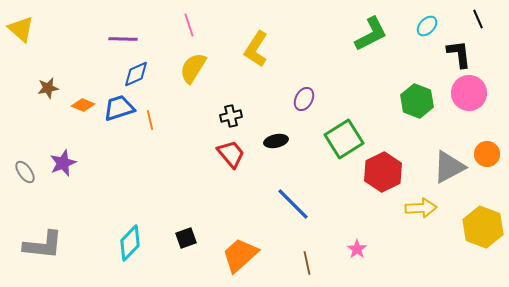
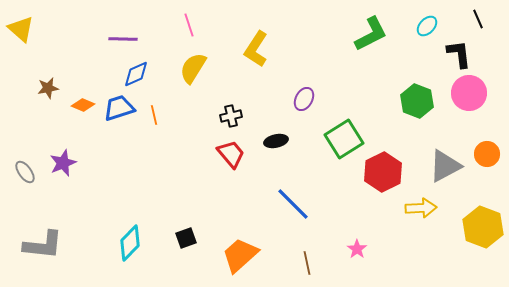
orange line: moved 4 px right, 5 px up
gray triangle: moved 4 px left, 1 px up
